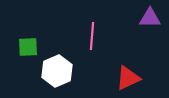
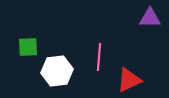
pink line: moved 7 px right, 21 px down
white hexagon: rotated 16 degrees clockwise
red triangle: moved 1 px right, 2 px down
